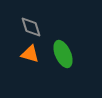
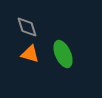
gray diamond: moved 4 px left
